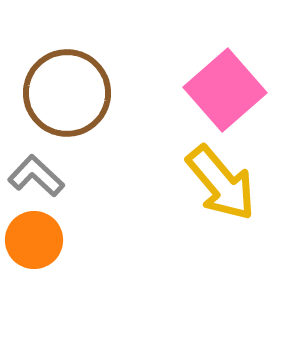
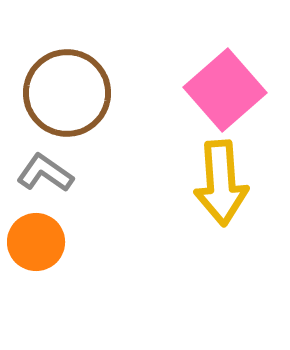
gray L-shape: moved 9 px right, 3 px up; rotated 8 degrees counterclockwise
yellow arrow: rotated 36 degrees clockwise
orange circle: moved 2 px right, 2 px down
